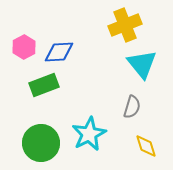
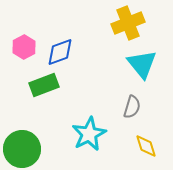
yellow cross: moved 3 px right, 2 px up
blue diamond: moved 1 px right; rotated 16 degrees counterclockwise
green circle: moved 19 px left, 6 px down
